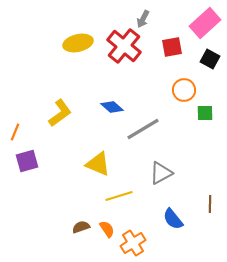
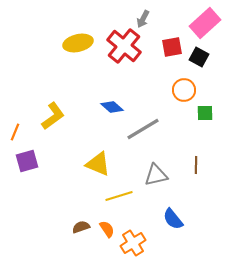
black square: moved 11 px left, 2 px up
yellow L-shape: moved 7 px left, 3 px down
gray triangle: moved 5 px left, 2 px down; rotated 15 degrees clockwise
brown line: moved 14 px left, 39 px up
